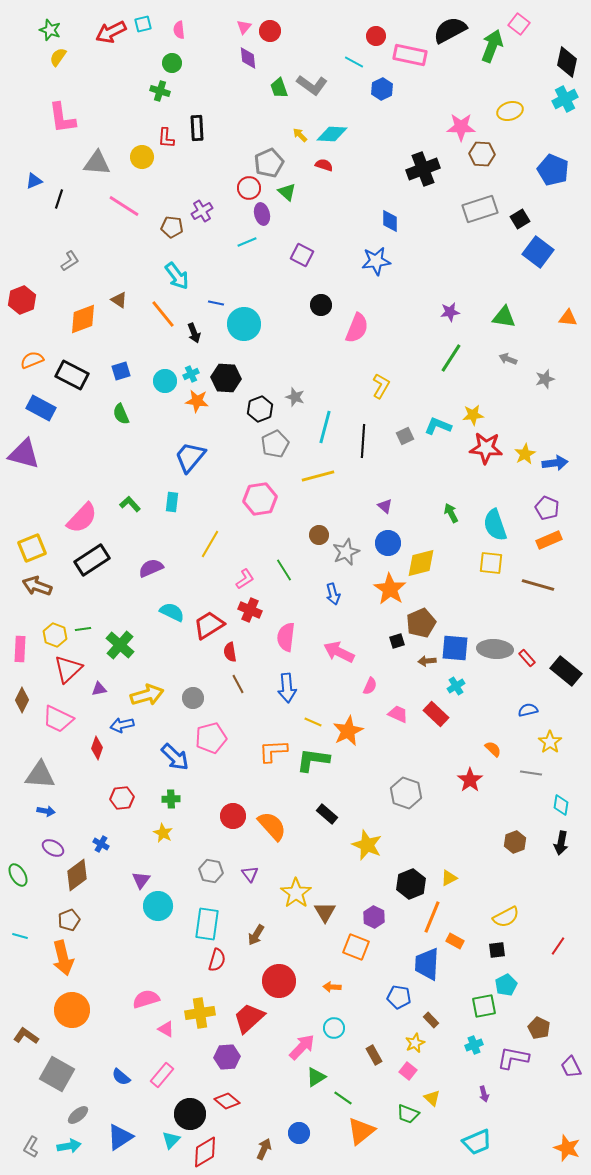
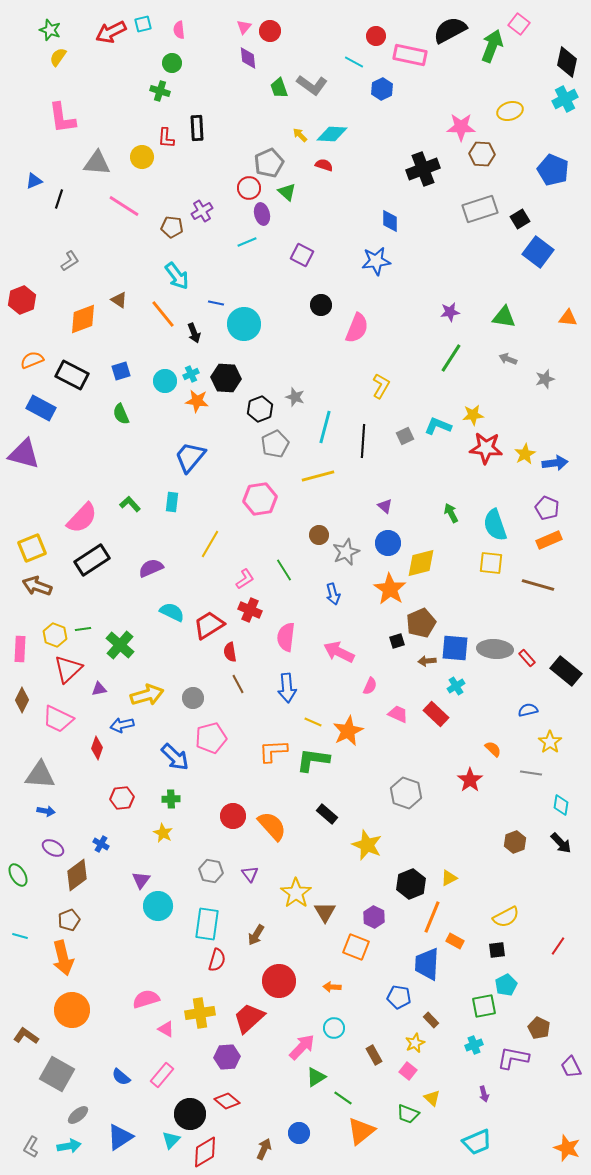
black arrow at (561, 843): rotated 55 degrees counterclockwise
